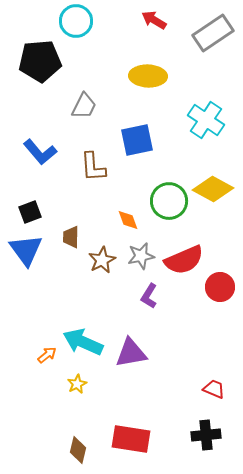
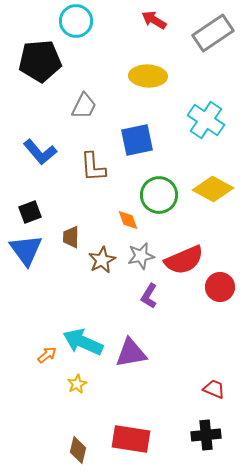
green circle: moved 10 px left, 6 px up
